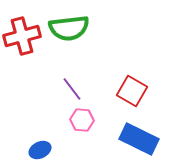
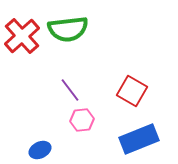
green semicircle: moved 1 px left, 1 px down
red cross: rotated 27 degrees counterclockwise
purple line: moved 2 px left, 1 px down
pink hexagon: rotated 10 degrees counterclockwise
blue rectangle: rotated 48 degrees counterclockwise
